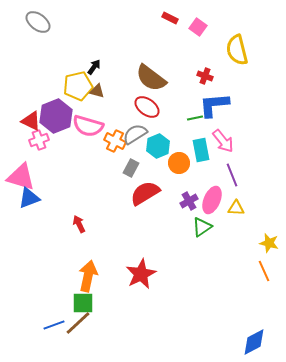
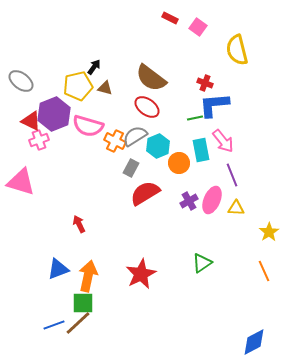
gray ellipse: moved 17 px left, 59 px down
red cross: moved 7 px down
brown triangle: moved 8 px right, 3 px up
purple hexagon: moved 2 px left, 2 px up
gray semicircle: moved 2 px down
pink triangle: moved 5 px down
blue triangle: moved 29 px right, 71 px down
green triangle: moved 36 px down
yellow star: moved 11 px up; rotated 24 degrees clockwise
